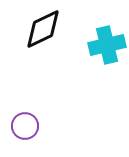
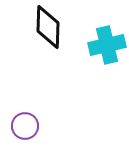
black diamond: moved 5 px right, 2 px up; rotated 63 degrees counterclockwise
